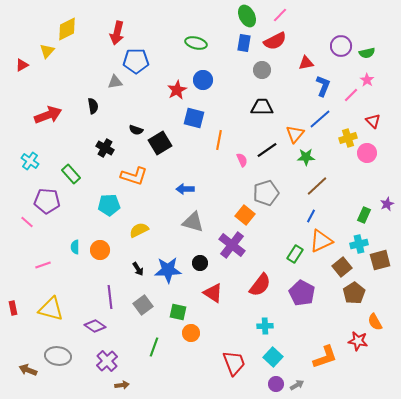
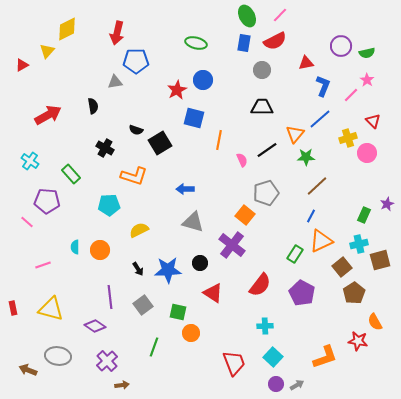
red arrow at (48, 115): rotated 8 degrees counterclockwise
